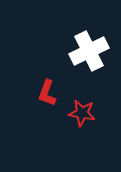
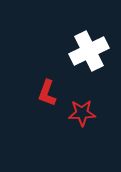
red star: rotated 12 degrees counterclockwise
